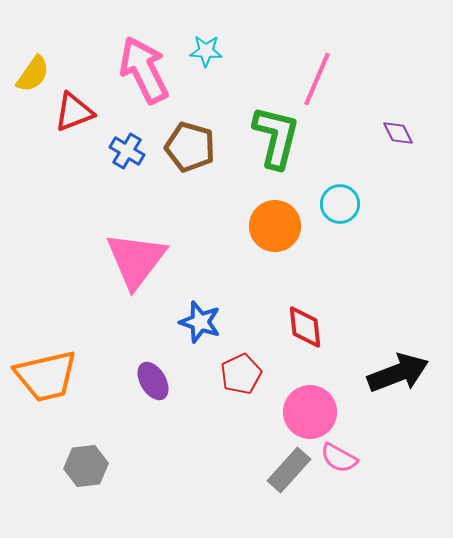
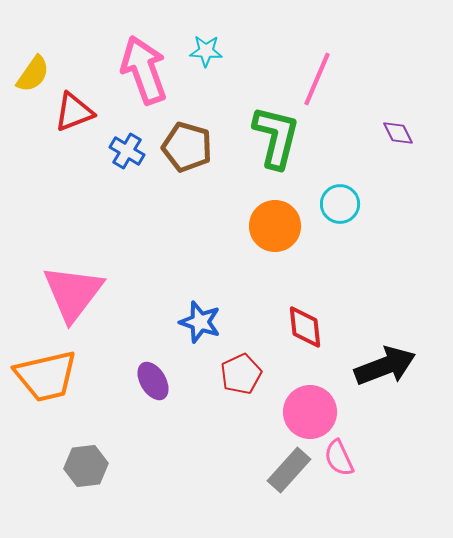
pink arrow: rotated 6 degrees clockwise
brown pentagon: moved 3 px left
pink triangle: moved 63 px left, 33 px down
black arrow: moved 13 px left, 7 px up
pink semicircle: rotated 36 degrees clockwise
